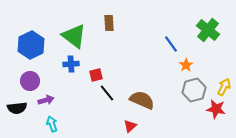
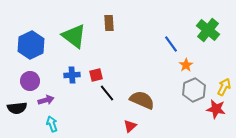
blue cross: moved 1 px right, 11 px down
gray hexagon: rotated 10 degrees counterclockwise
